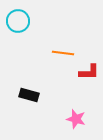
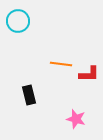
orange line: moved 2 px left, 11 px down
red L-shape: moved 2 px down
black rectangle: rotated 60 degrees clockwise
